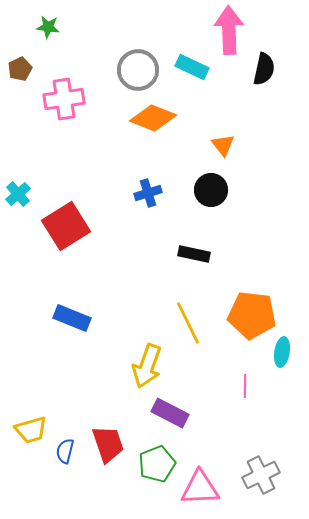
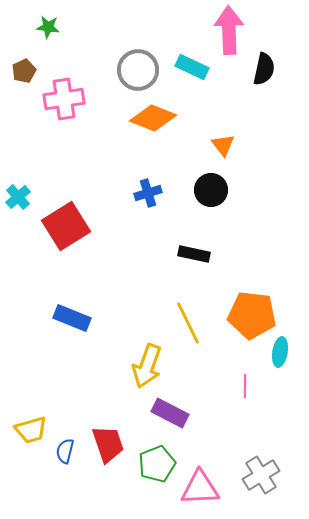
brown pentagon: moved 4 px right, 2 px down
cyan cross: moved 3 px down
cyan ellipse: moved 2 px left
gray cross: rotated 6 degrees counterclockwise
